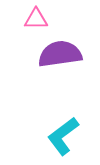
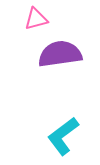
pink triangle: rotated 15 degrees counterclockwise
